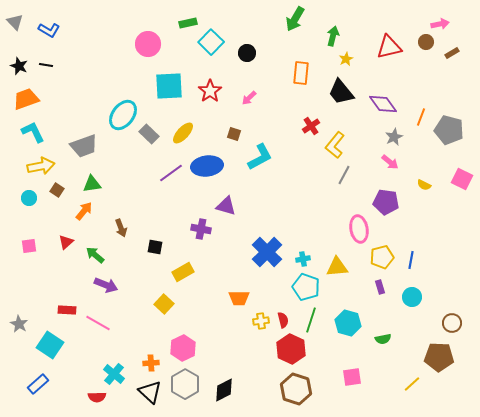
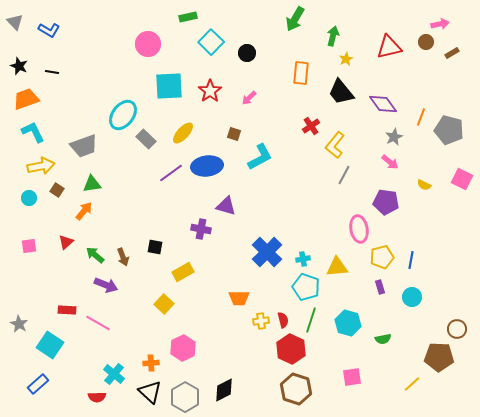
green rectangle at (188, 23): moved 6 px up
black line at (46, 65): moved 6 px right, 7 px down
gray rectangle at (149, 134): moved 3 px left, 5 px down
brown arrow at (121, 228): moved 2 px right, 29 px down
brown circle at (452, 323): moved 5 px right, 6 px down
gray hexagon at (185, 384): moved 13 px down
